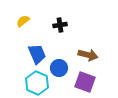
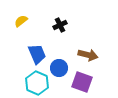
yellow semicircle: moved 2 px left
black cross: rotated 16 degrees counterclockwise
purple square: moved 3 px left
